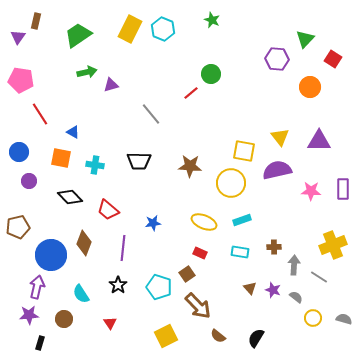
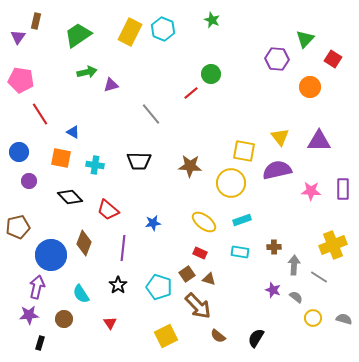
yellow rectangle at (130, 29): moved 3 px down
yellow ellipse at (204, 222): rotated 15 degrees clockwise
brown triangle at (250, 288): moved 41 px left, 9 px up; rotated 32 degrees counterclockwise
